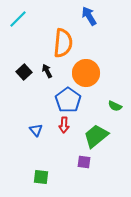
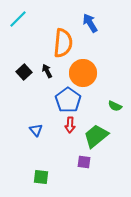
blue arrow: moved 1 px right, 7 px down
orange circle: moved 3 px left
red arrow: moved 6 px right
